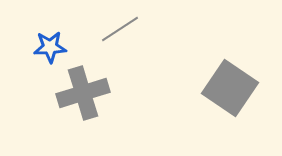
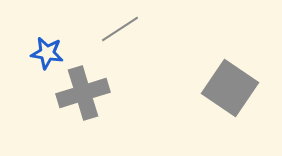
blue star: moved 3 px left, 6 px down; rotated 12 degrees clockwise
